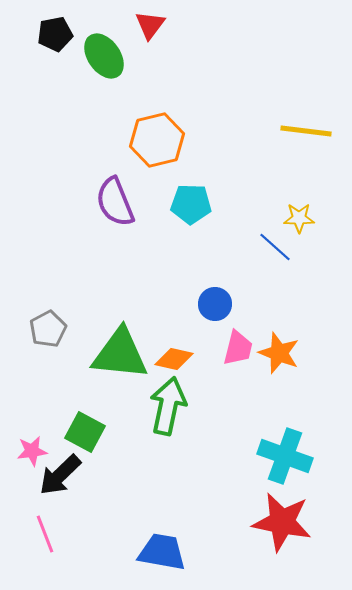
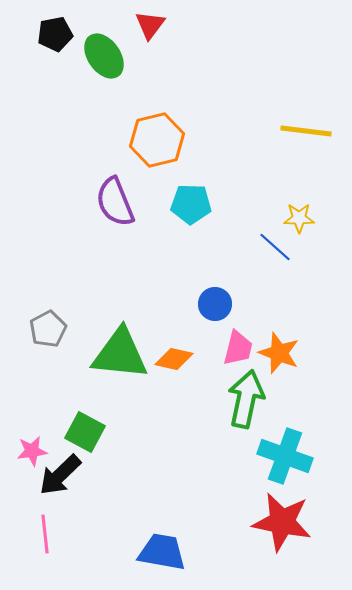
green arrow: moved 78 px right, 7 px up
pink line: rotated 15 degrees clockwise
